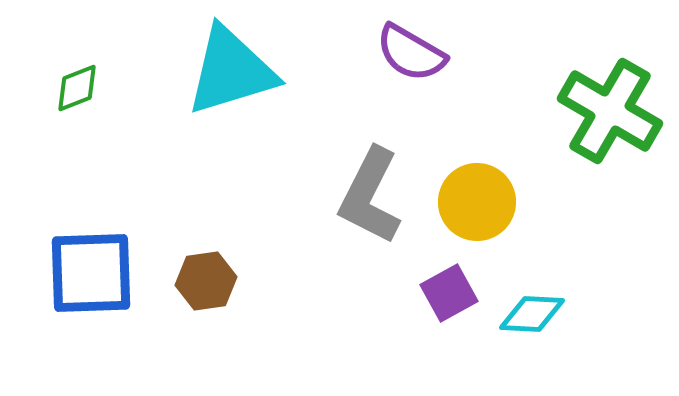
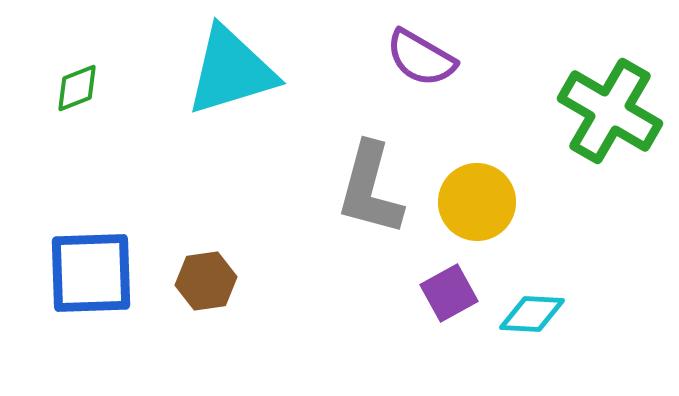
purple semicircle: moved 10 px right, 5 px down
gray L-shape: moved 7 px up; rotated 12 degrees counterclockwise
